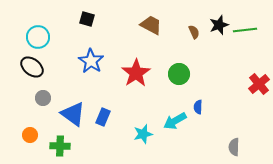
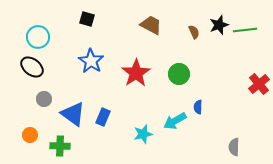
gray circle: moved 1 px right, 1 px down
